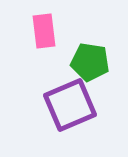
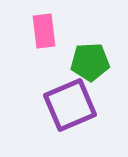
green pentagon: rotated 12 degrees counterclockwise
